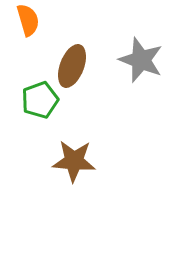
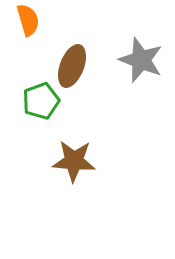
green pentagon: moved 1 px right, 1 px down
